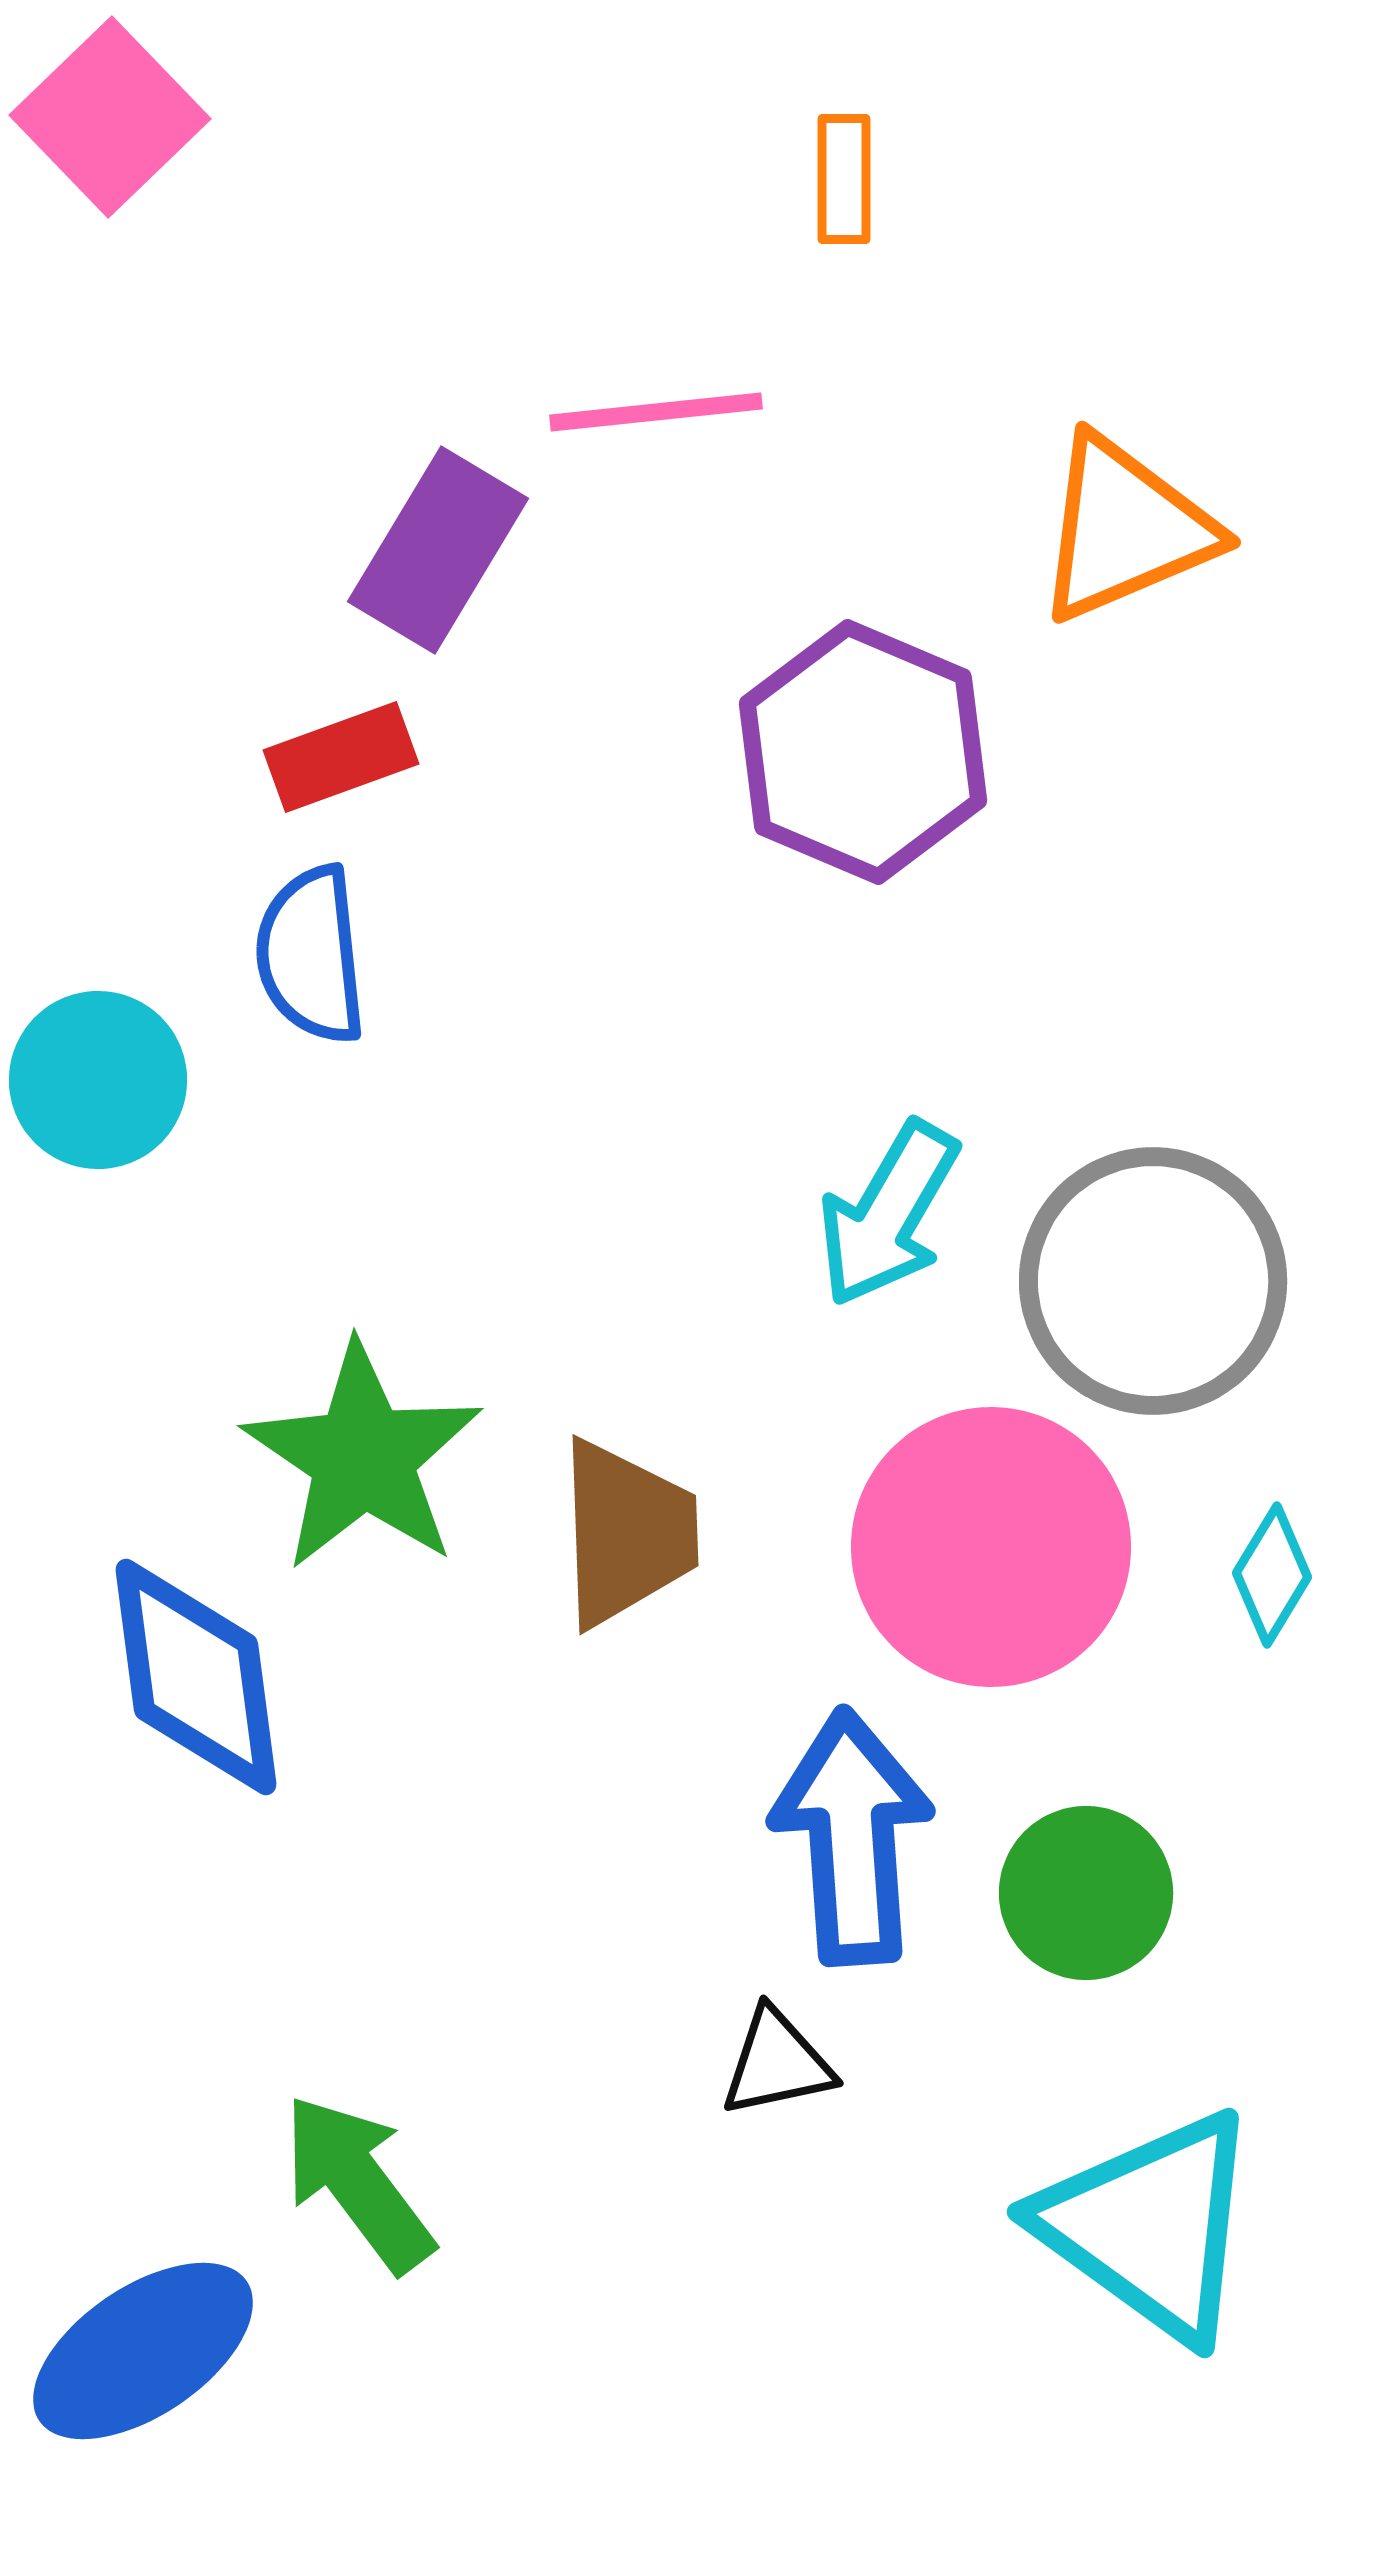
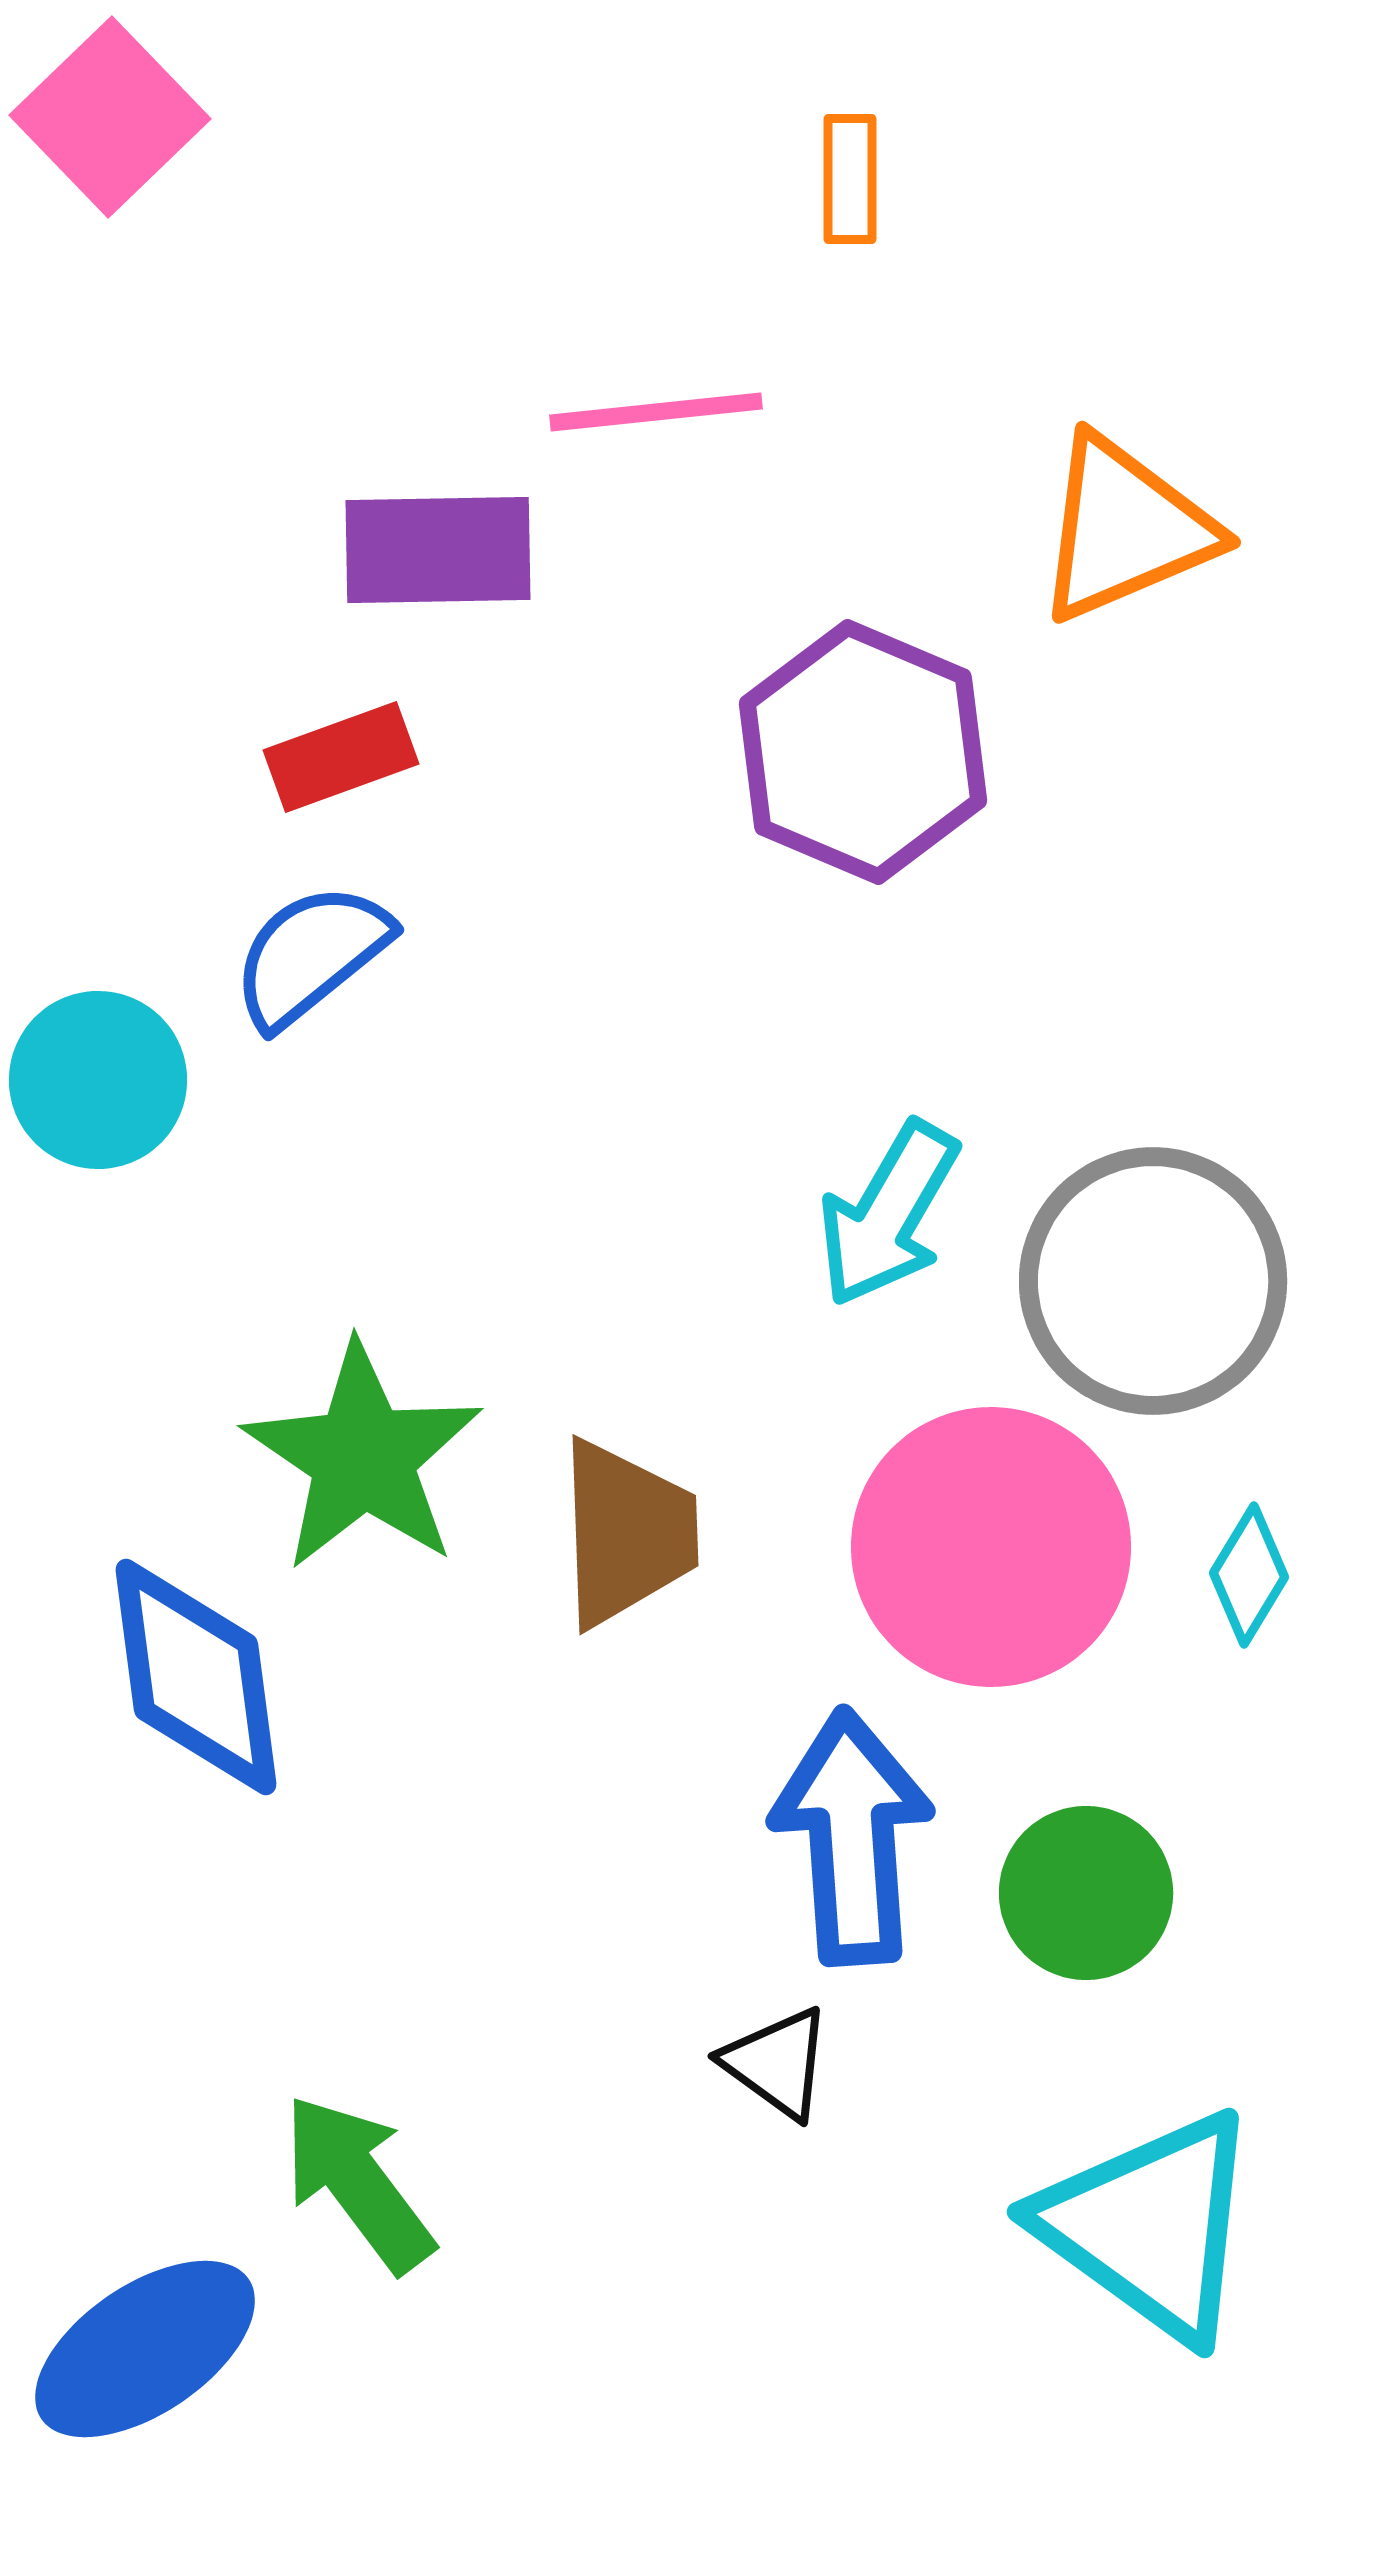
orange rectangle: moved 6 px right
purple rectangle: rotated 58 degrees clockwise
blue semicircle: rotated 57 degrees clockwise
cyan diamond: moved 23 px left
black triangle: rotated 48 degrees clockwise
blue ellipse: moved 2 px right, 2 px up
